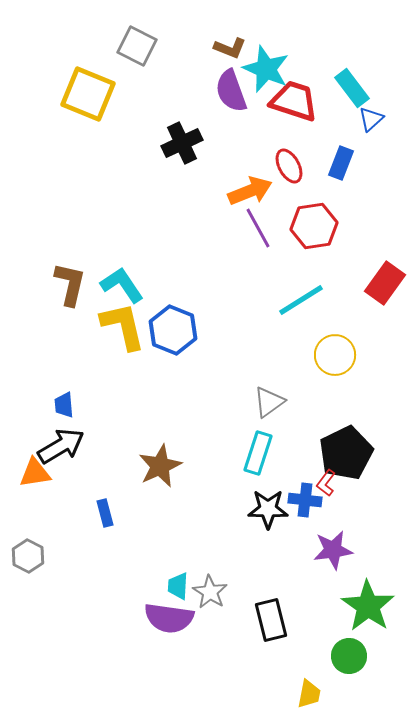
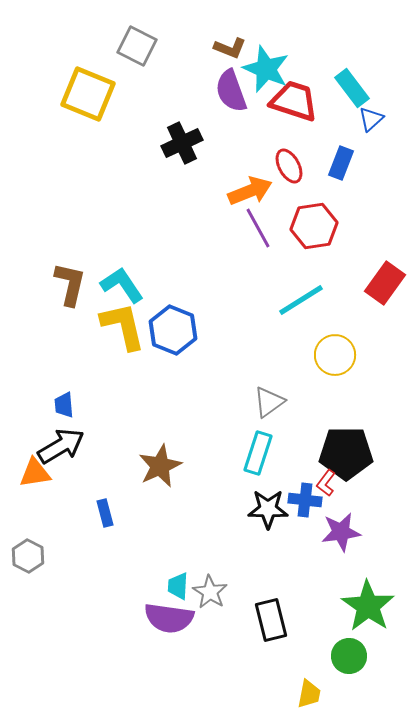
black pentagon at (346, 453): rotated 26 degrees clockwise
purple star at (333, 550): moved 8 px right, 18 px up
